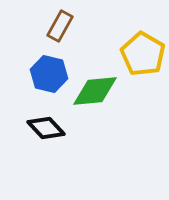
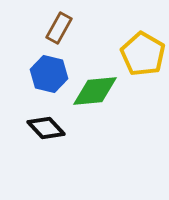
brown rectangle: moved 1 px left, 2 px down
